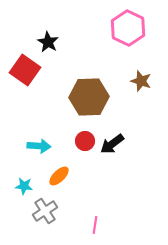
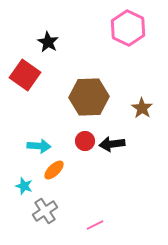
red square: moved 5 px down
brown star: moved 1 px right, 27 px down; rotated 15 degrees clockwise
black arrow: rotated 30 degrees clockwise
orange ellipse: moved 5 px left, 6 px up
cyan star: rotated 12 degrees clockwise
pink line: rotated 54 degrees clockwise
